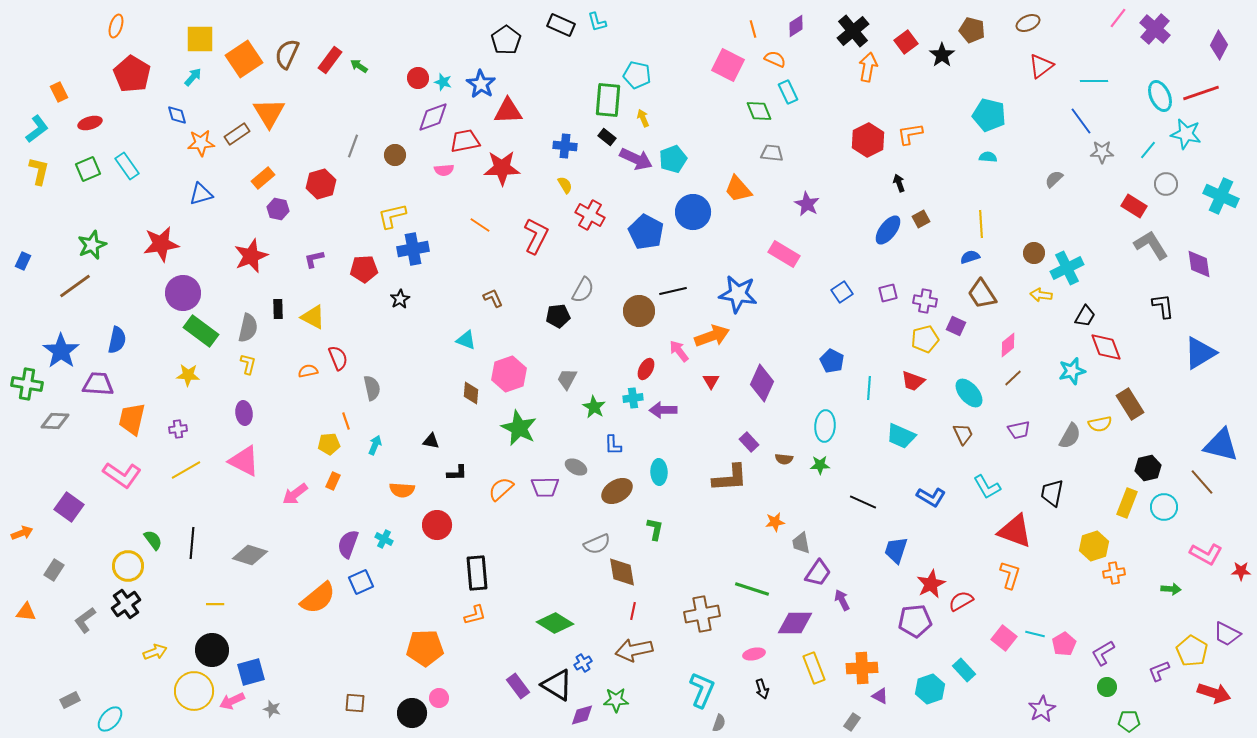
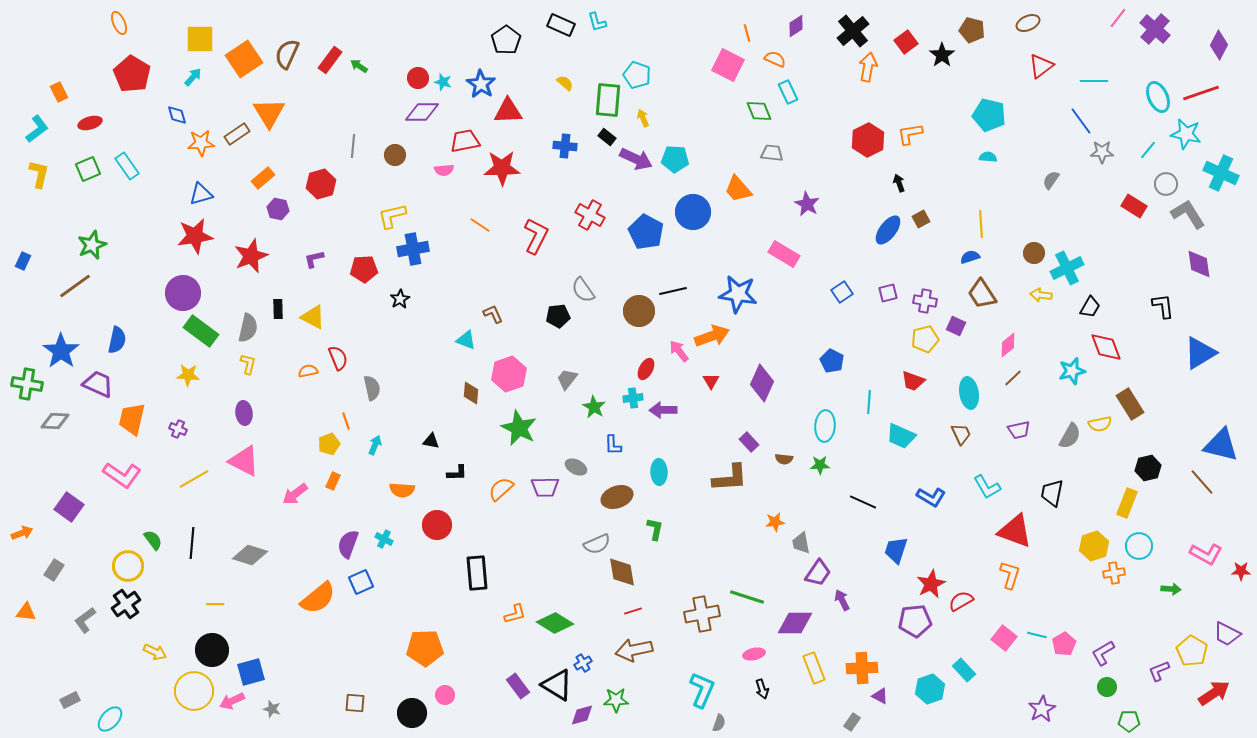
orange ellipse at (116, 26): moved 3 px right, 3 px up; rotated 40 degrees counterclockwise
orange line at (753, 29): moved 6 px left, 4 px down
cyan pentagon at (637, 75): rotated 8 degrees clockwise
cyan ellipse at (1160, 96): moved 2 px left, 1 px down
purple diamond at (433, 117): moved 11 px left, 5 px up; rotated 20 degrees clockwise
gray line at (353, 146): rotated 15 degrees counterclockwise
cyan pentagon at (673, 159): moved 2 px right; rotated 24 degrees clockwise
yellow L-shape at (39, 171): moved 3 px down
gray semicircle at (1054, 179): moved 3 px left, 1 px down; rotated 12 degrees counterclockwise
yellow semicircle at (565, 185): moved 102 px up; rotated 18 degrees counterclockwise
cyan cross at (1221, 196): moved 23 px up
red star at (161, 244): moved 34 px right, 8 px up
gray L-shape at (1151, 245): moved 37 px right, 31 px up
gray semicircle at (583, 290): rotated 116 degrees clockwise
brown L-shape at (493, 298): moved 16 px down
black trapezoid at (1085, 316): moved 5 px right, 9 px up
gray trapezoid at (567, 379): rotated 10 degrees clockwise
purple trapezoid at (98, 384): rotated 20 degrees clockwise
cyan line at (869, 388): moved 14 px down
cyan ellipse at (969, 393): rotated 32 degrees clockwise
purple cross at (178, 429): rotated 30 degrees clockwise
brown trapezoid at (963, 434): moved 2 px left
yellow pentagon at (329, 444): rotated 15 degrees counterclockwise
yellow line at (186, 470): moved 8 px right, 9 px down
brown ellipse at (617, 491): moved 6 px down; rotated 12 degrees clockwise
cyan circle at (1164, 507): moved 25 px left, 39 px down
green line at (752, 589): moved 5 px left, 8 px down
red line at (633, 611): rotated 60 degrees clockwise
orange L-shape at (475, 615): moved 40 px right, 1 px up
cyan line at (1035, 634): moved 2 px right, 1 px down
yellow arrow at (155, 652): rotated 45 degrees clockwise
red arrow at (1214, 693): rotated 52 degrees counterclockwise
pink circle at (439, 698): moved 6 px right, 3 px up
